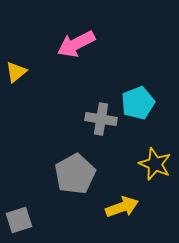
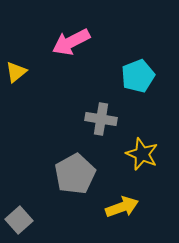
pink arrow: moved 5 px left, 2 px up
cyan pentagon: moved 27 px up
yellow star: moved 13 px left, 10 px up
gray square: rotated 24 degrees counterclockwise
